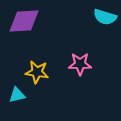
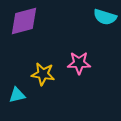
purple diamond: rotated 12 degrees counterclockwise
pink star: moved 1 px left, 1 px up
yellow star: moved 6 px right, 2 px down
